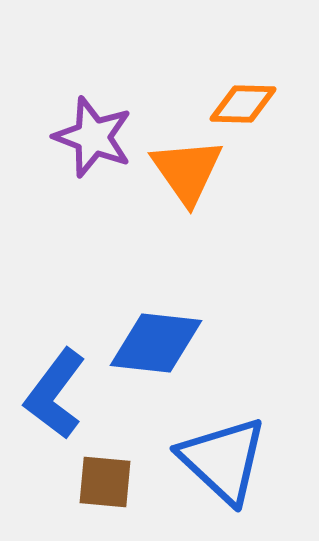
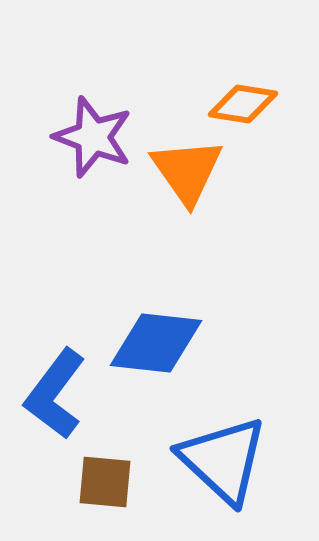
orange diamond: rotated 8 degrees clockwise
